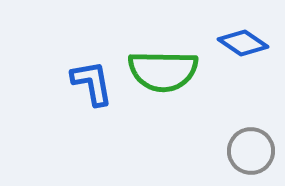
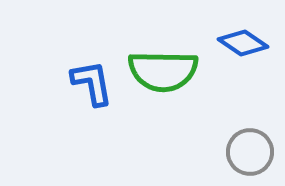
gray circle: moved 1 px left, 1 px down
